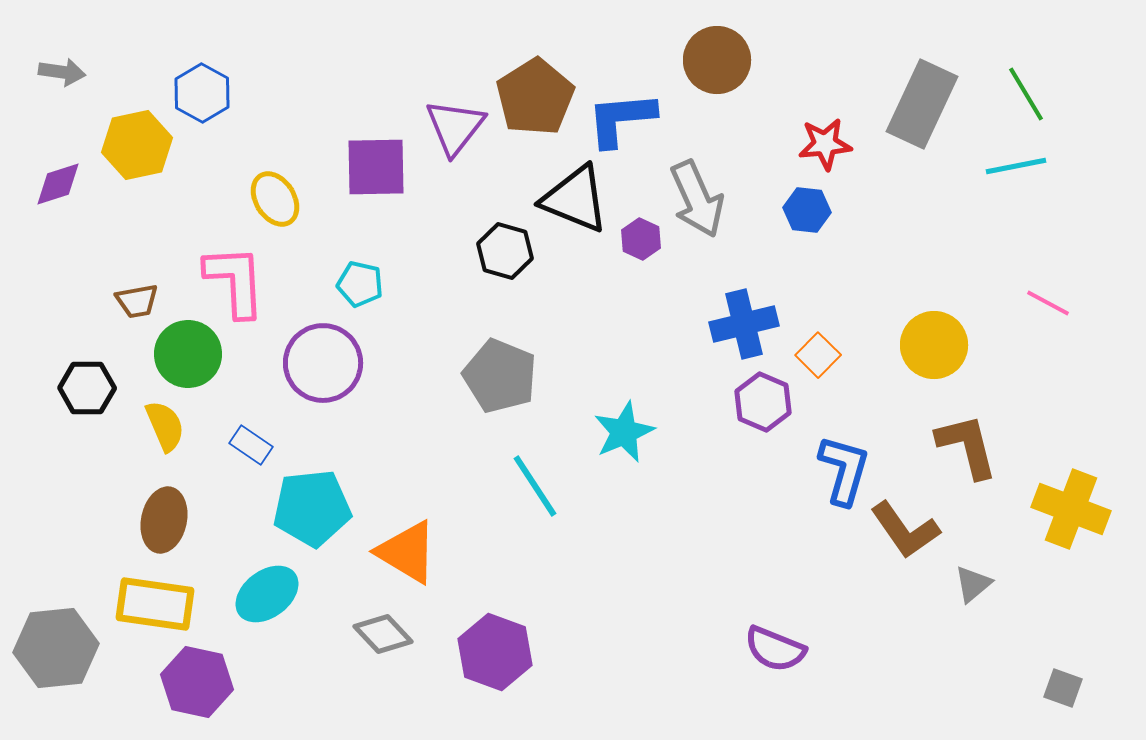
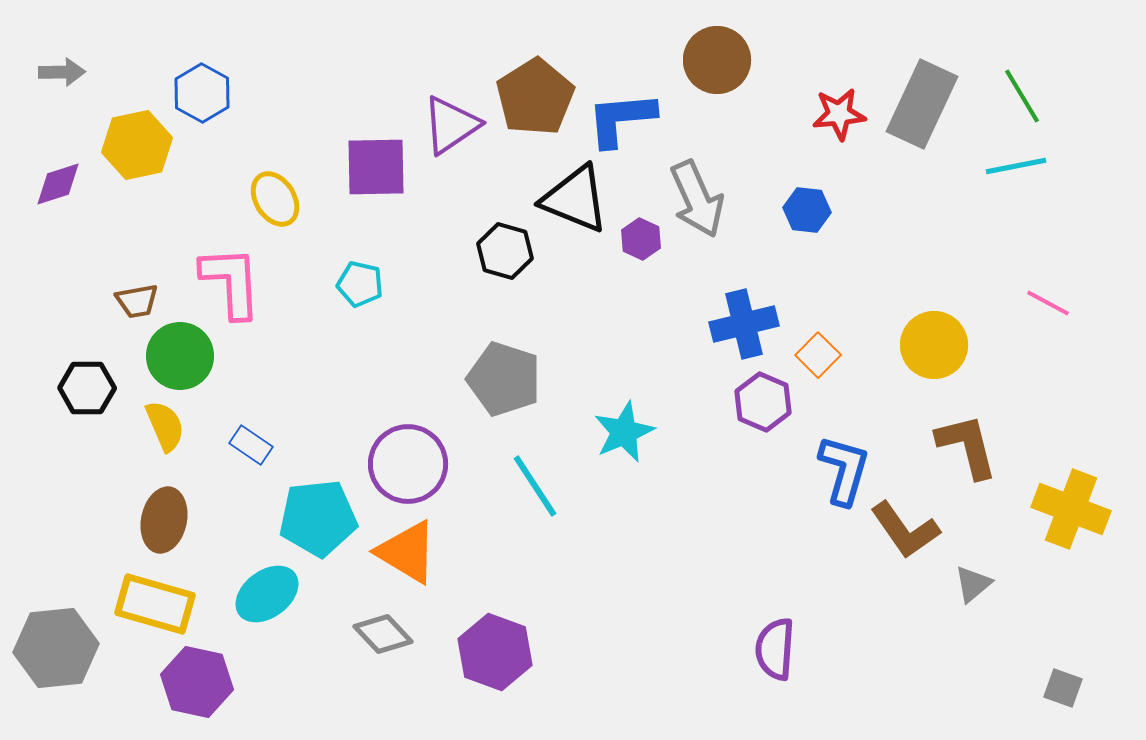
gray arrow at (62, 72): rotated 9 degrees counterclockwise
green line at (1026, 94): moved 4 px left, 2 px down
purple triangle at (455, 127): moved 4 px left, 2 px up; rotated 18 degrees clockwise
red star at (825, 144): moved 14 px right, 30 px up
pink L-shape at (235, 281): moved 4 px left, 1 px down
green circle at (188, 354): moved 8 px left, 2 px down
purple circle at (323, 363): moved 85 px right, 101 px down
gray pentagon at (500, 376): moved 4 px right, 3 px down; rotated 4 degrees counterclockwise
cyan pentagon at (312, 508): moved 6 px right, 10 px down
yellow rectangle at (155, 604): rotated 8 degrees clockwise
purple semicircle at (775, 649): rotated 72 degrees clockwise
